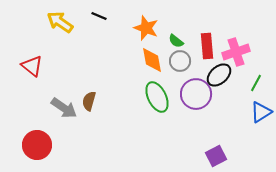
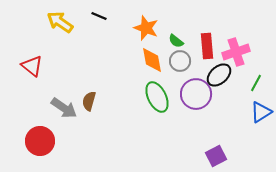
red circle: moved 3 px right, 4 px up
